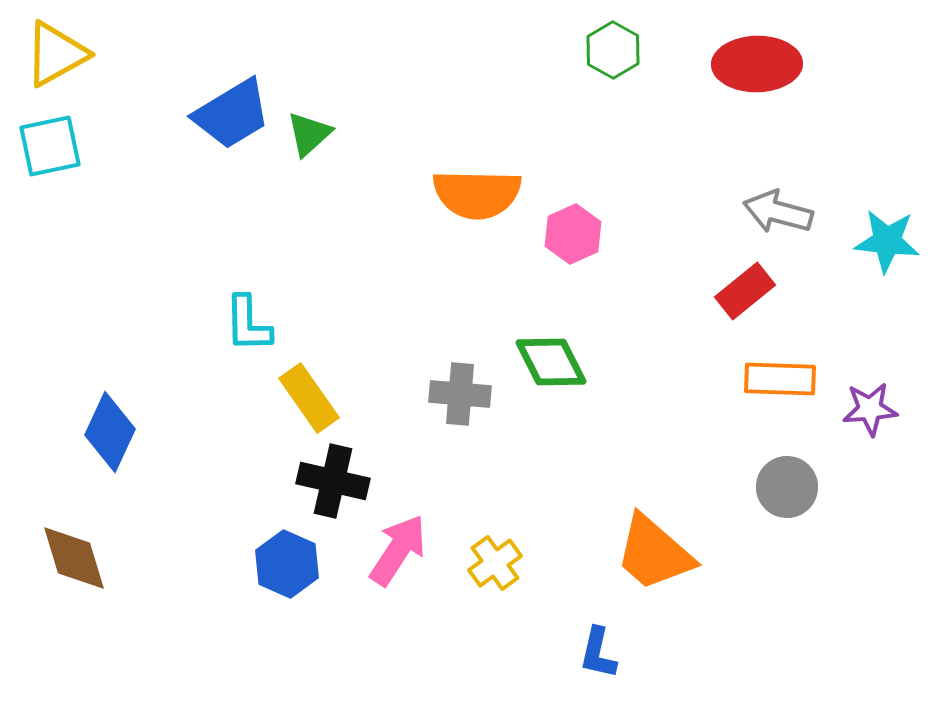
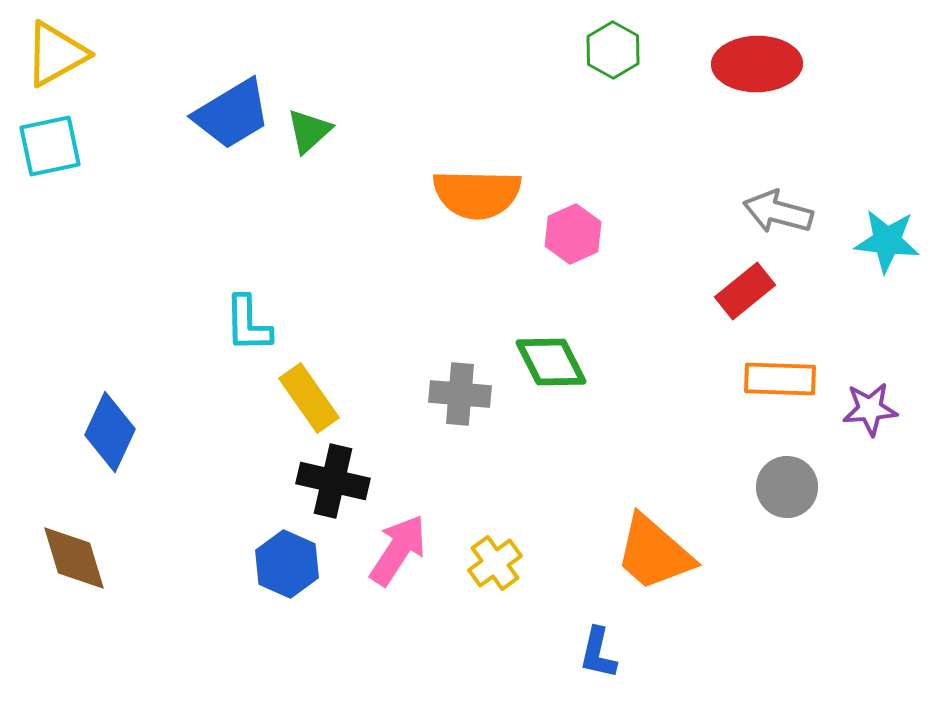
green triangle: moved 3 px up
